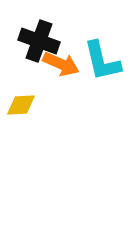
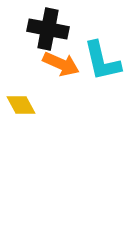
black cross: moved 9 px right, 12 px up; rotated 9 degrees counterclockwise
yellow diamond: rotated 64 degrees clockwise
